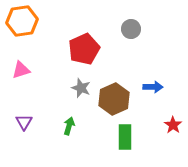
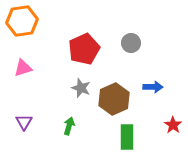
gray circle: moved 14 px down
pink triangle: moved 2 px right, 2 px up
green rectangle: moved 2 px right
